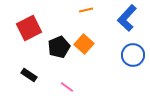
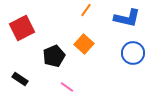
orange line: rotated 40 degrees counterclockwise
blue L-shape: rotated 120 degrees counterclockwise
red square: moved 7 px left
black pentagon: moved 5 px left, 9 px down
blue circle: moved 2 px up
black rectangle: moved 9 px left, 4 px down
